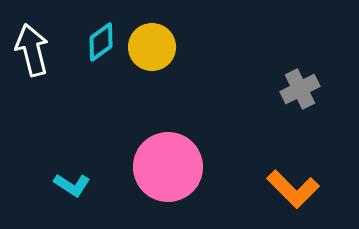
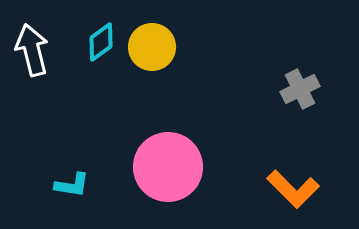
cyan L-shape: rotated 24 degrees counterclockwise
